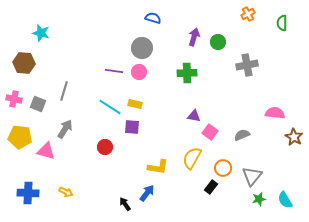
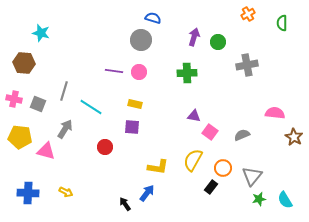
gray circle: moved 1 px left, 8 px up
cyan line: moved 19 px left
yellow semicircle: moved 1 px right, 2 px down
